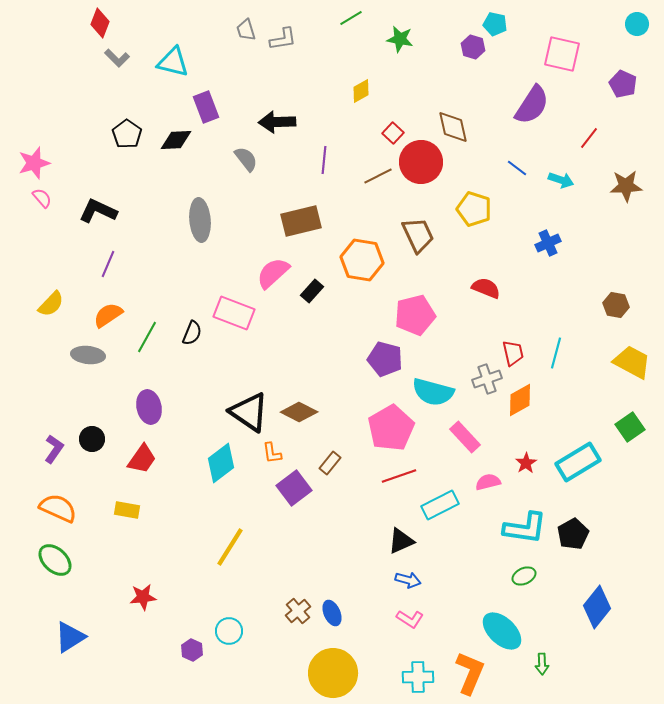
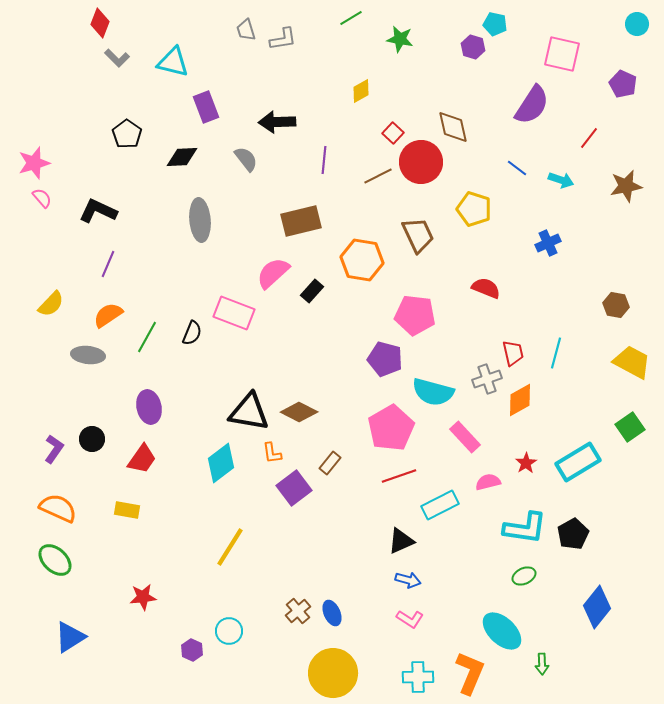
black diamond at (176, 140): moved 6 px right, 17 px down
brown star at (626, 186): rotated 8 degrees counterclockwise
pink pentagon at (415, 315): rotated 21 degrees clockwise
black triangle at (249, 412): rotated 24 degrees counterclockwise
